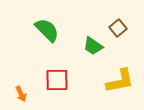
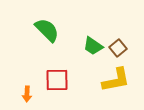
brown square: moved 20 px down
yellow L-shape: moved 4 px left, 1 px up
orange arrow: moved 6 px right; rotated 28 degrees clockwise
